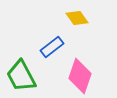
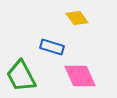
blue rectangle: rotated 55 degrees clockwise
pink diamond: rotated 44 degrees counterclockwise
